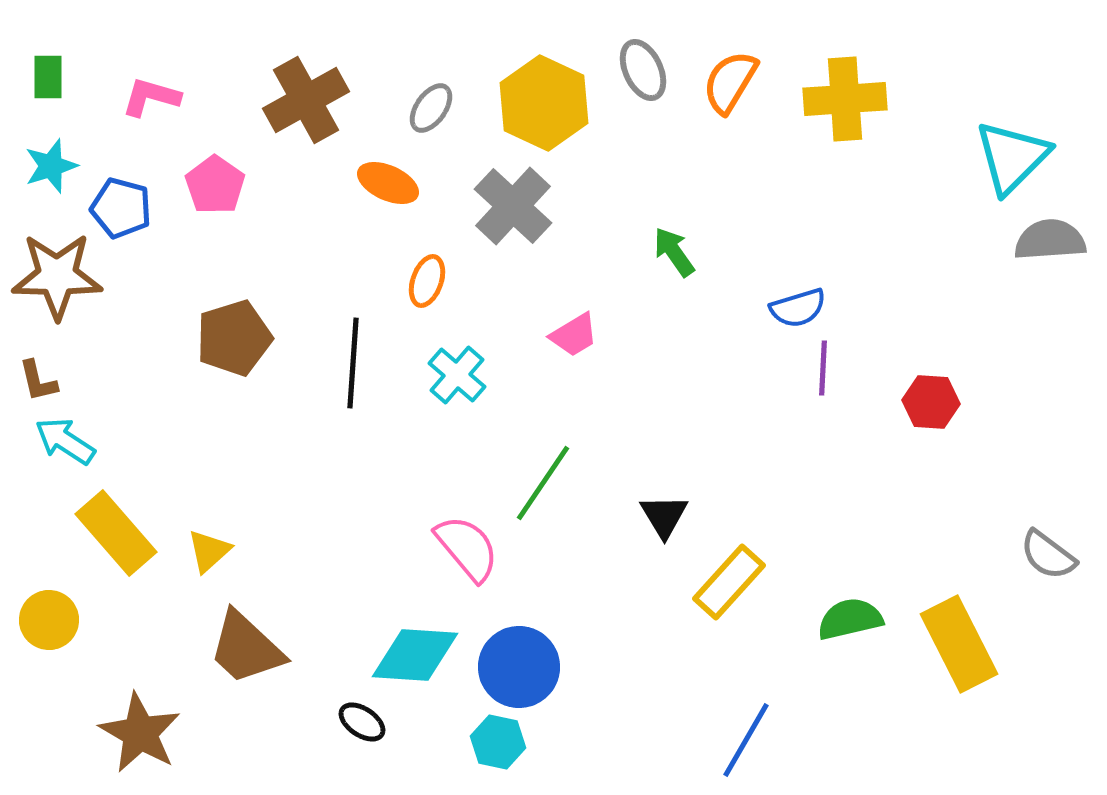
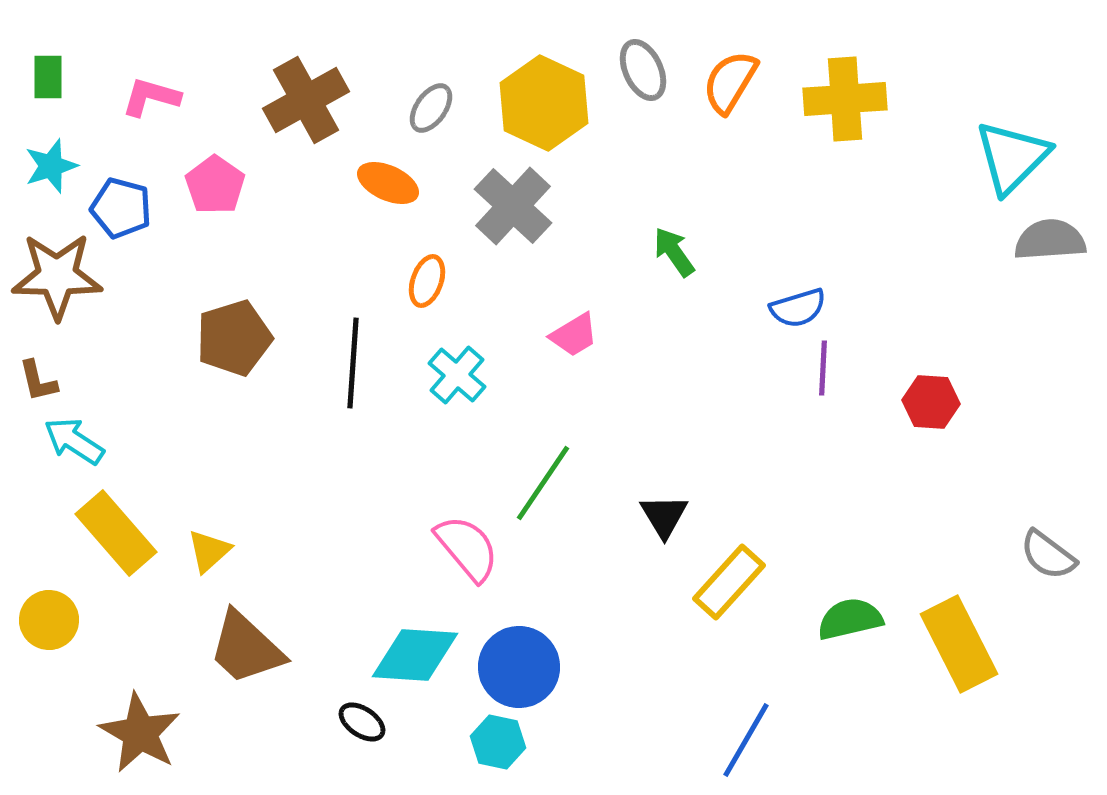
cyan arrow at (65, 441): moved 9 px right
